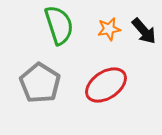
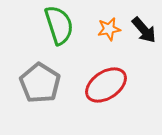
black arrow: moved 1 px up
